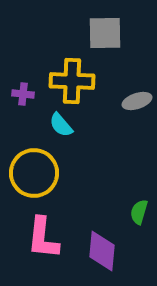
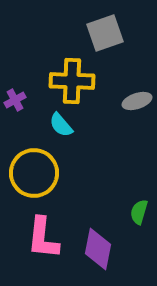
gray square: rotated 18 degrees counterclockwise
purple cross: moved 8 px left, 6 px down; rotated 35 degrees counterclockwise
purple diamond: moved 4 px left, 2 px up; rotated 6 degrees clockwise
